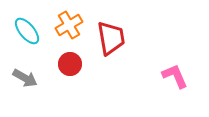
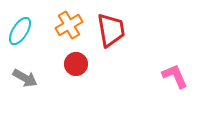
cyan ellipse: moved 7 px left; rotated 72 degrees clockwise
red trapezoid: moved 8 px up
red circle: moved 6 px right
